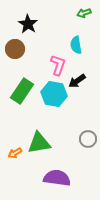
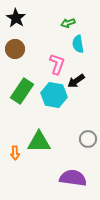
green arrow: moved 16 px left, 10 px down
black star: moved 12 px left, 6 px up
cyan semicircle: moved 2 px right, 1 px up
pink L-shape: moved 1 px left, 1 px up
black arrow: moved 1 px left
cyan hexagon: moved 1 px down
green triangle: moved 1 px up; rotated 10 degrees clockwise
orange arrow: rotated 64 degrees counterclockwise
purple semicircle: moved 16 px right
